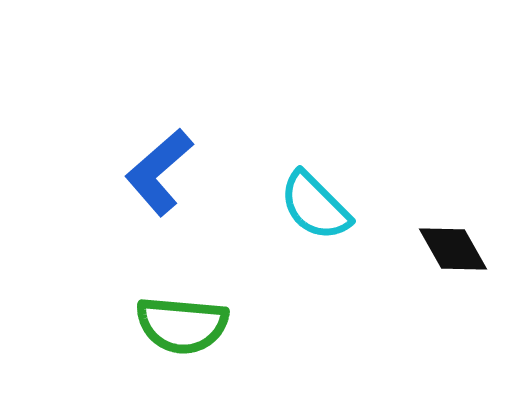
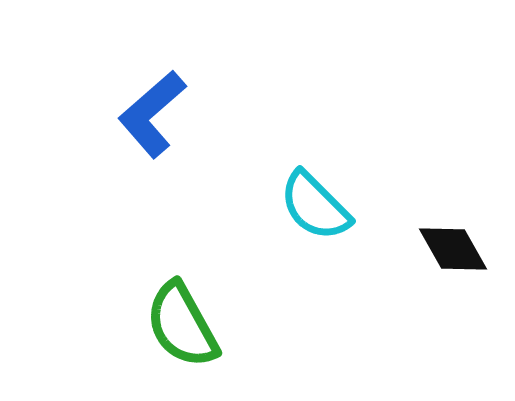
blue L-shape: moved 7 px left, 58 px up
green semicircle: rotated 56 degrees clockwise
